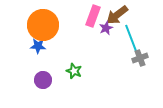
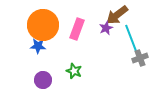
pink rectangle: moved 16 px left, 13 px down
